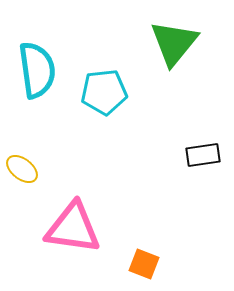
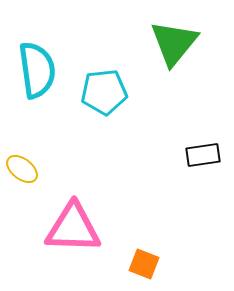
pink triangle: rotated 6 degrees counterclockwise
